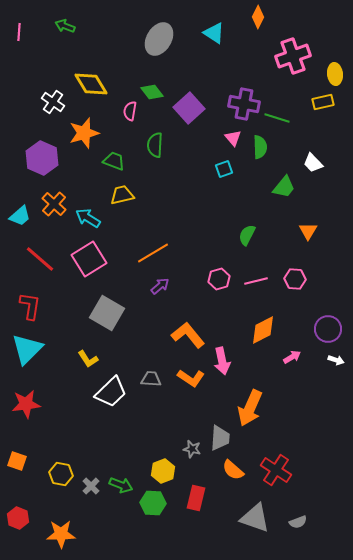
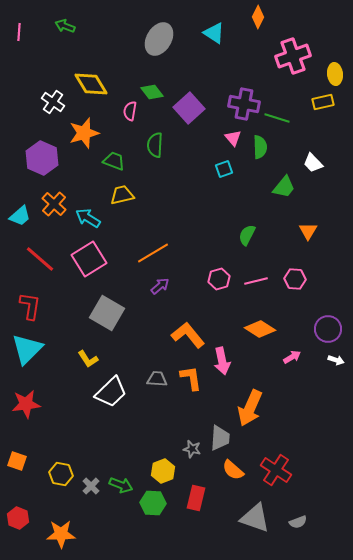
orange diamond at (263, 330): moved 3 px left, 1 px up; rotated 60 degrees clockwise
orange L-shape at (191, 378): rotated 132 degrees counterclockwise
gray trapezoid at (151, 379): moved 6 px right
